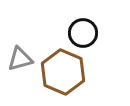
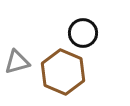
gray triangle: moved 3 px left, 3 px down
